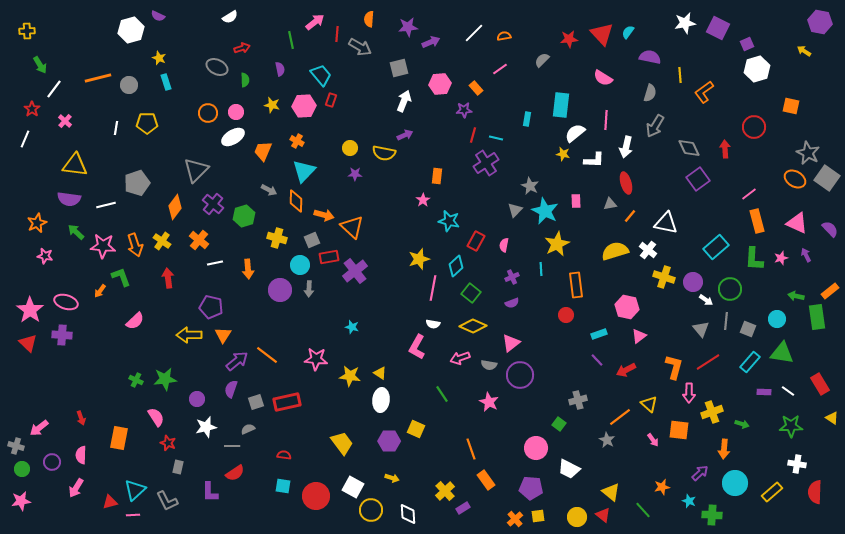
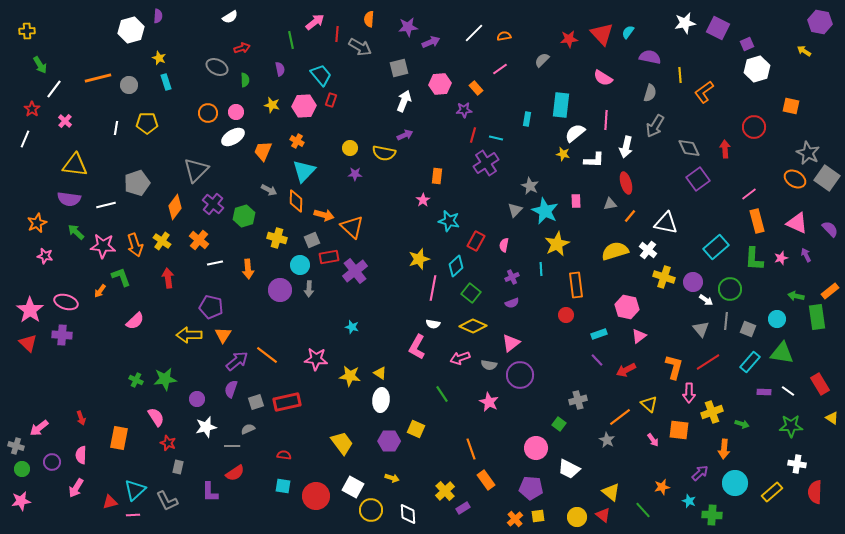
purple semicircle at (158, 16): rotated 112 degrees counterclockwise
